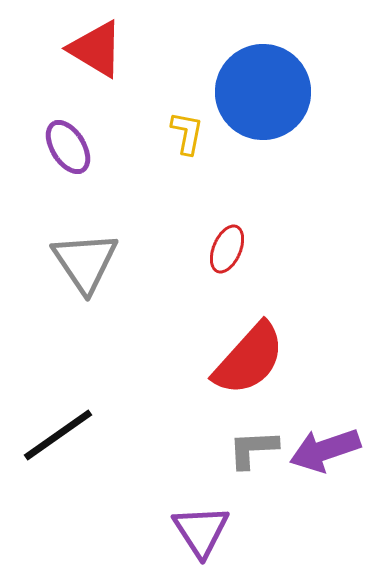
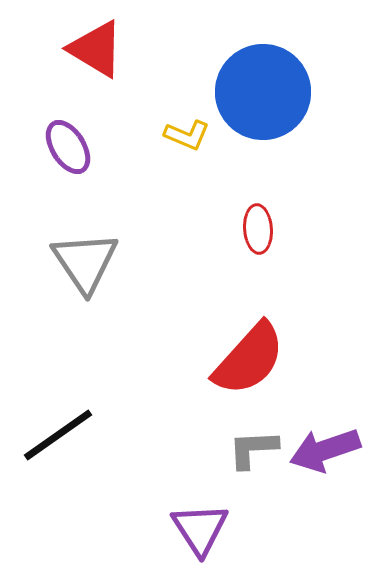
yellow L-shape: moved 2 px down; rotated 102 degrees clockwise
red ellipse: moved 31 px right, 20 px up; rotated 27 degrees counterclockwise
purple triangle: moved 1 px left, 2 px up
